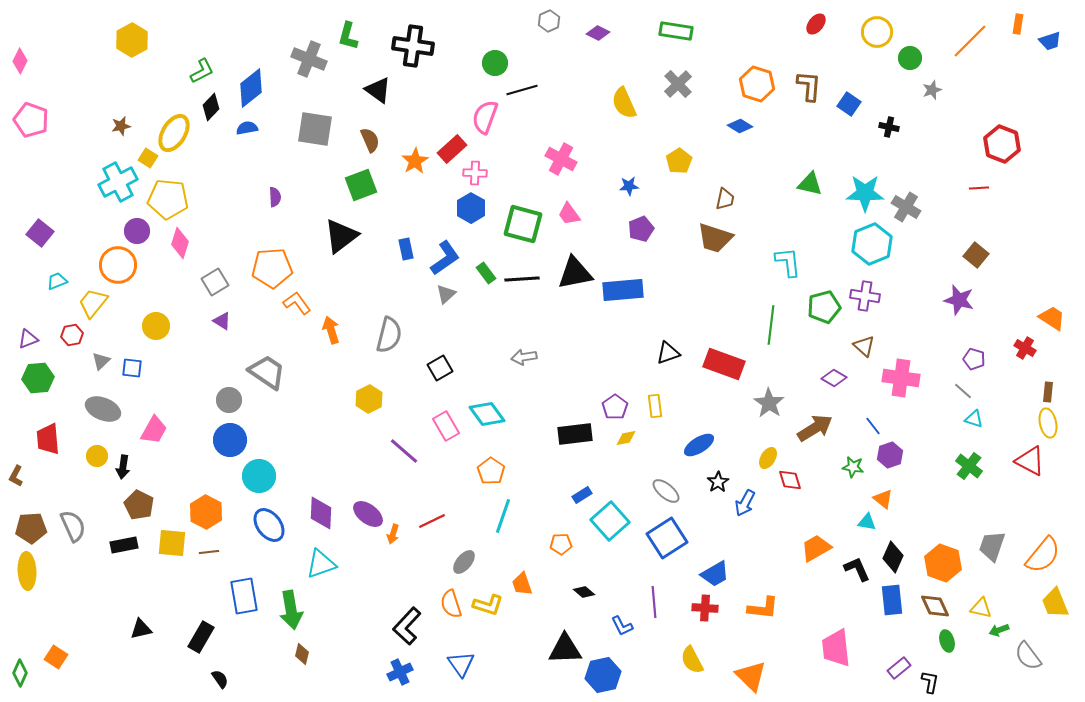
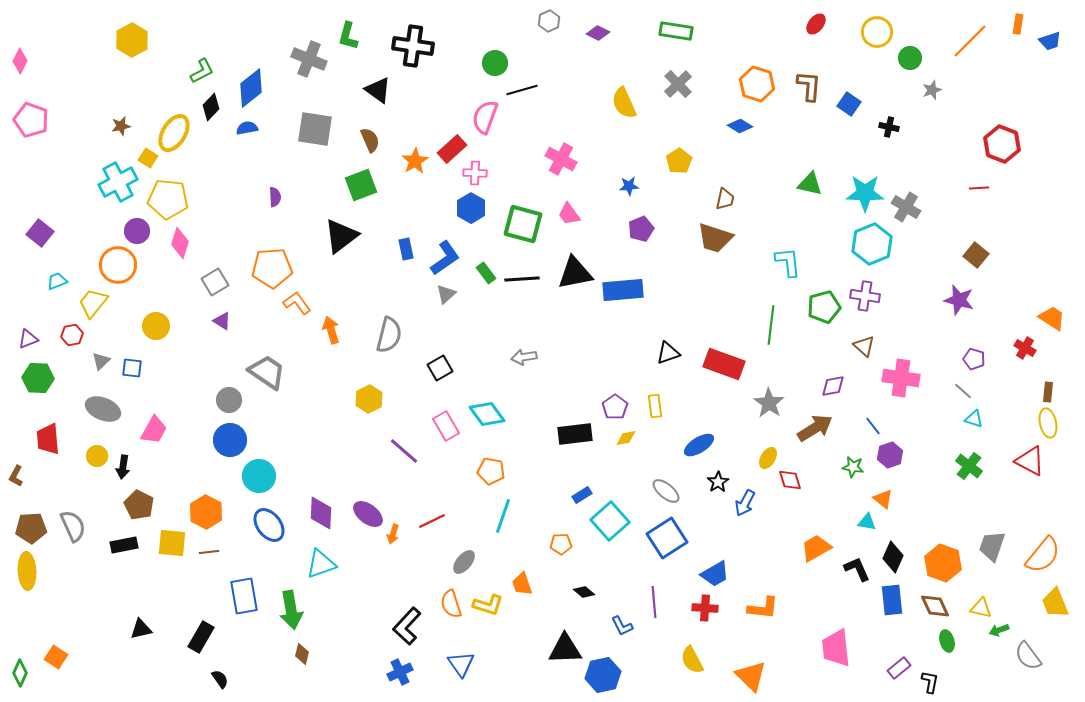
green hexagon at (38, 378): rotated 8 degrees clockwise
purple diamond at (834, 378): moved 1 px left, 8 px down; rotated 40 degrees counterclockwise
orange pentagon at (491, 471): rotated 24 degrees counterclockwise
